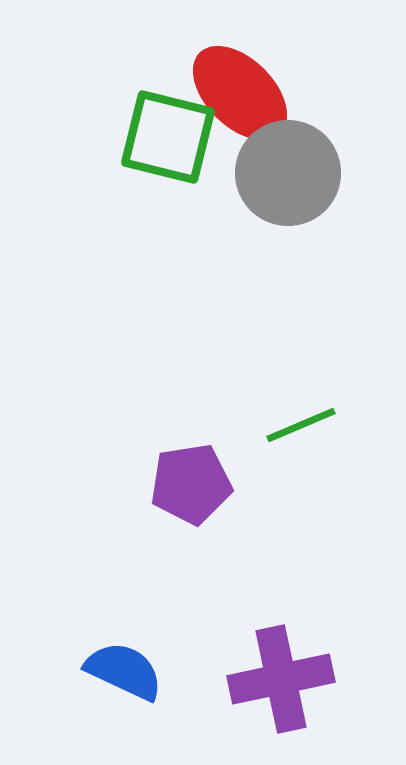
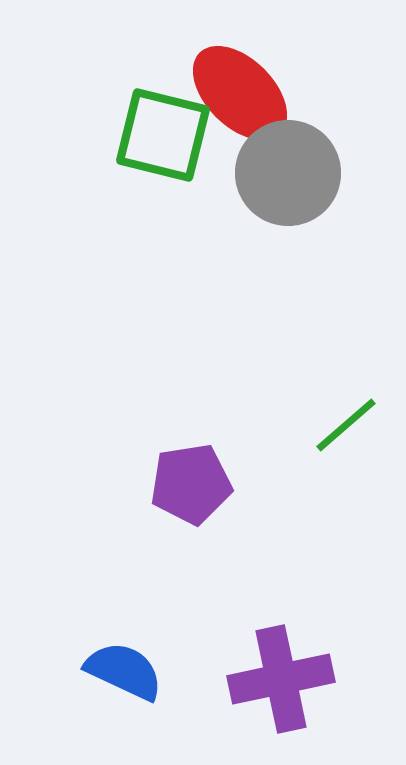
green square: moved 5 px left, 2 px up
green line: moved 45 px right; rotated 18 degrees counterclockwise
